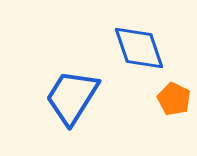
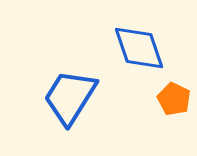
blue trapezoid: moved 2 px left
